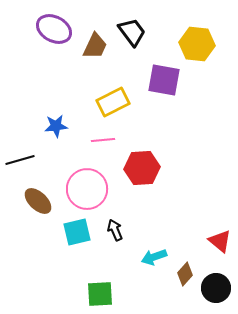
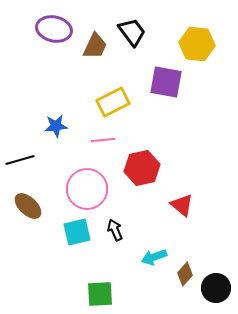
purple ellipse: rotated 16 degrees counterclockwise
purple square: moved 2 px right, 2 px down
red hexagon: rotated 8 degrees counterclockwise
brown ellipse: moved 10 px left, 5 px down
red triangle: moved 38 px left, 36 px up
